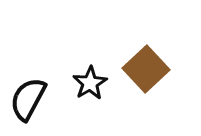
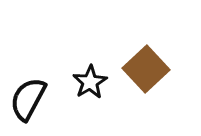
black star: moved 1 px up
